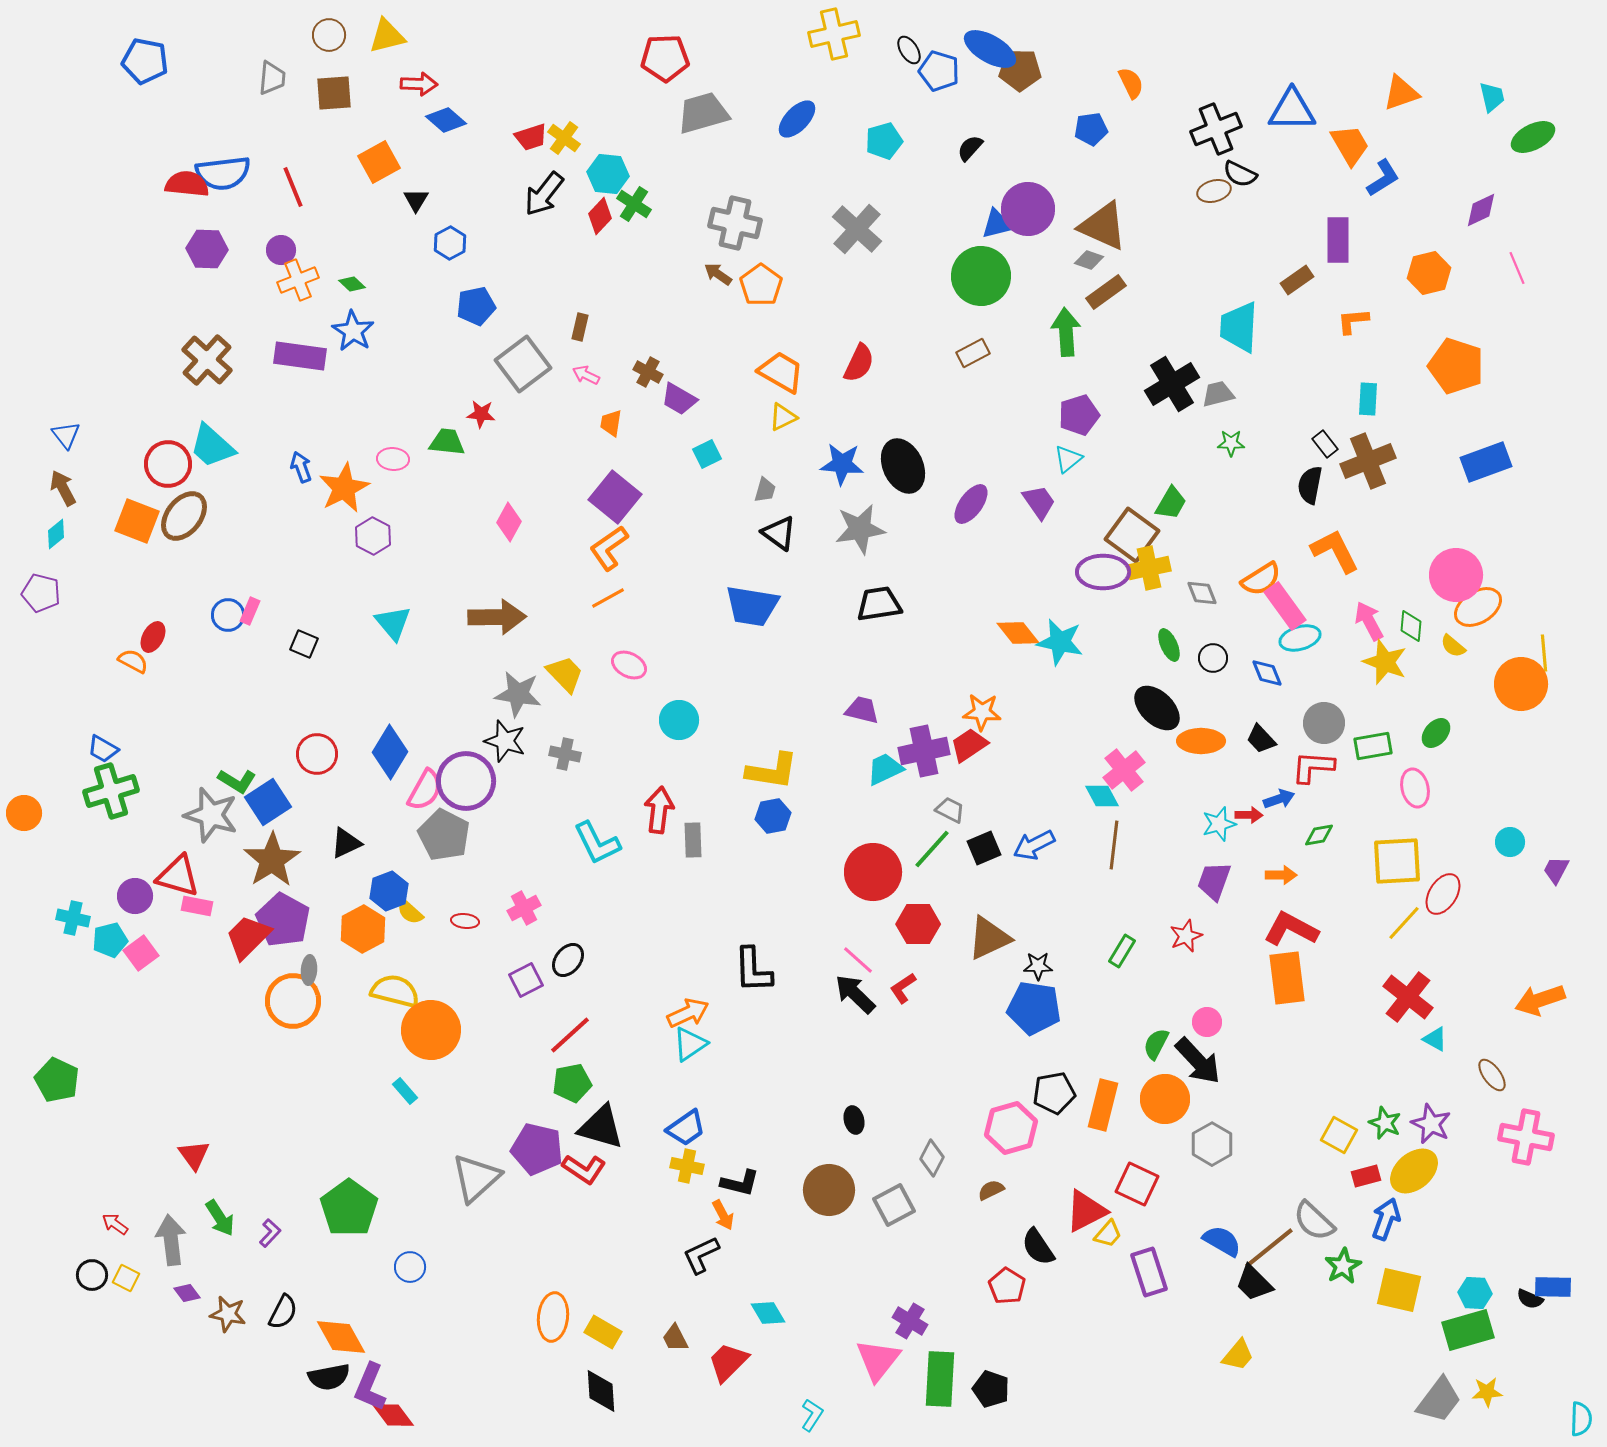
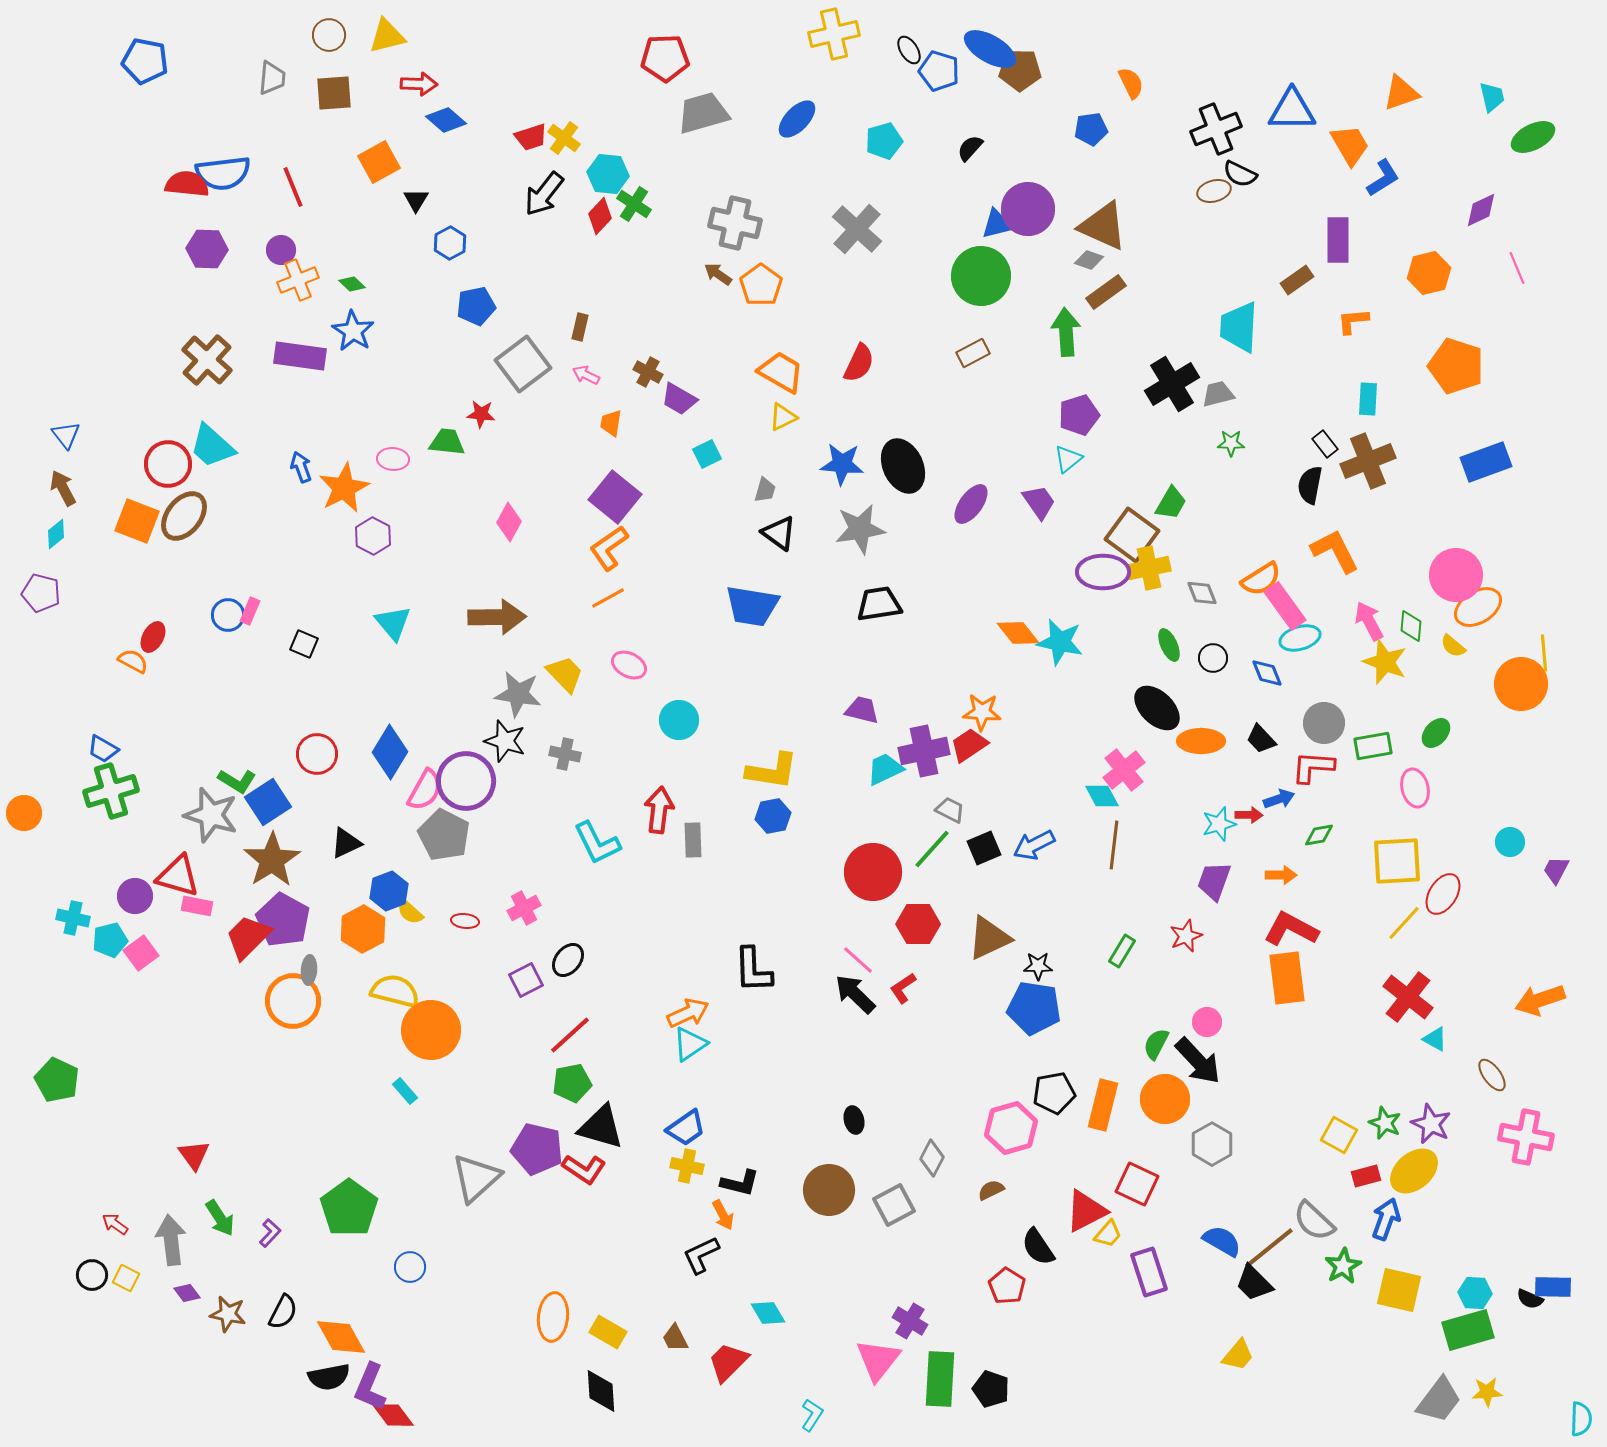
yellow rectangle at (603, 1332): moved 5 px right
